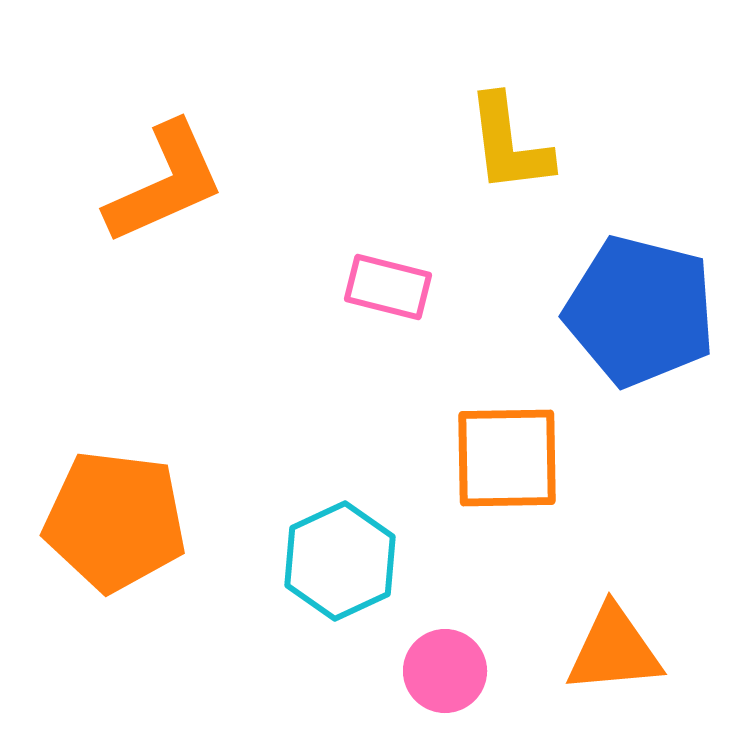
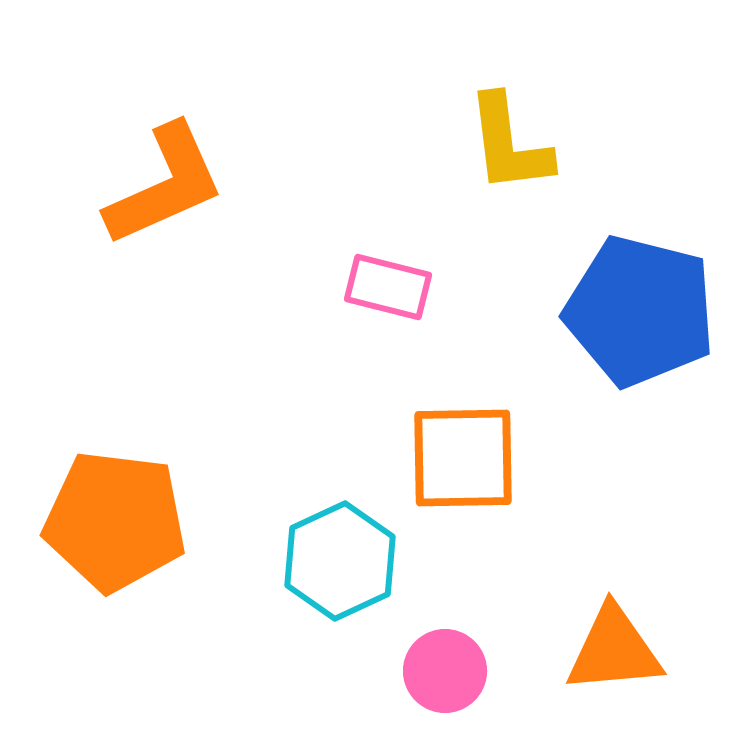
orange L-shape: moved 2 px down
orange square: moved 44 px left
